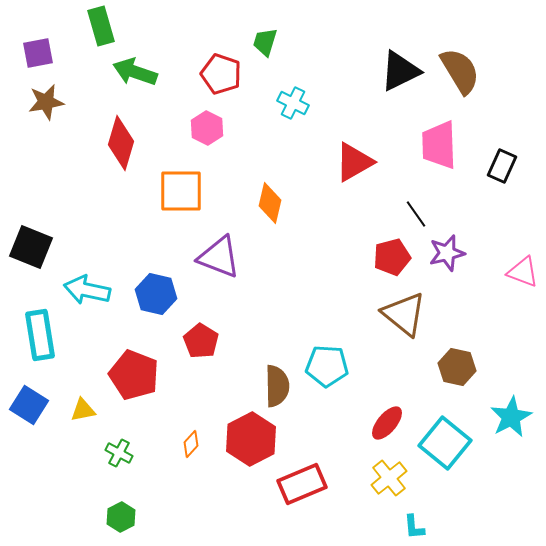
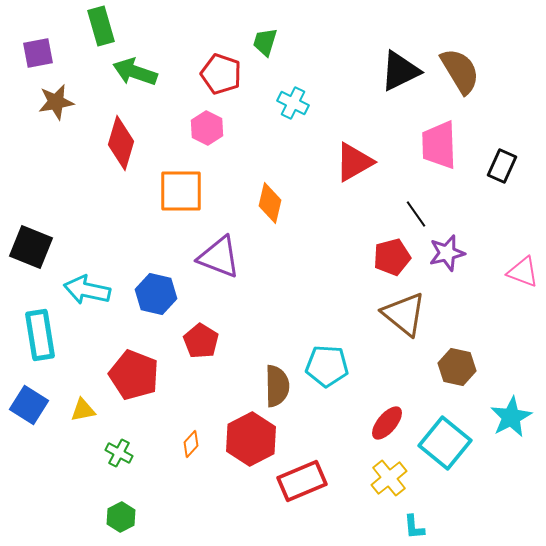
brown star at (46, 102): moved 10 px right
red rectangle at (302, 484): moved 3 px up
